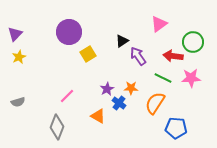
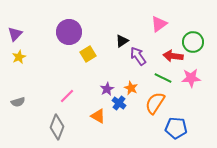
orange star: rotated 24 degrees clockwise
